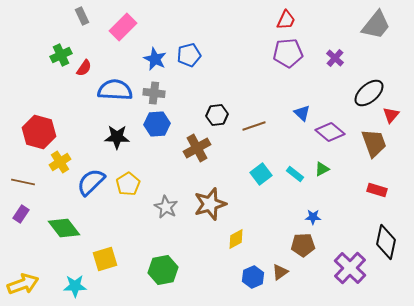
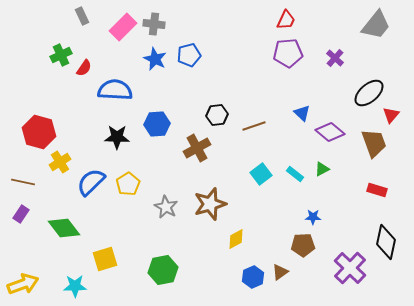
gray cross at (154, 93): moved 69 px up
